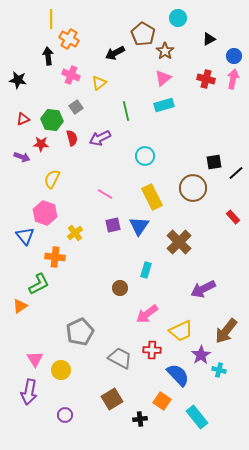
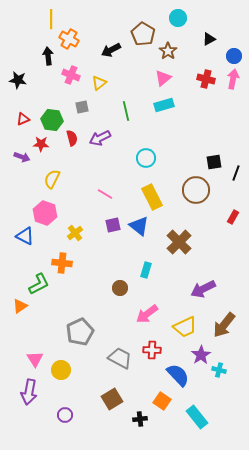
brown star at (165, 51): moved 3 px right
black arrow at (115, 53): moved 4 px left, 3 px up
gray square at (76, 107): moved 6 px right; rotated 24 degrees clockwise
cyan circle at (145, 156): moved 1 px right, 2 px down
black line at (236, 173): rotated 28 degrees counterclockwise
brown circle at (193, 188): moved 3 px right, 2 px down
red rectangle at (233, 217): rotated 72 degrees clockwise
blue triangle at (139, 226): rotated 25 degrees counterclockwise
blue triangle at (25, 236): rotated 24 degrees counterclockwise
orange cross at (55, 257): moved 7 px right, 6 px down
yellow trapezoid at (181, 331): moved 4 px right, 4 px up
brown arrow at (226, 331): moved 2 px left, 6 px up
